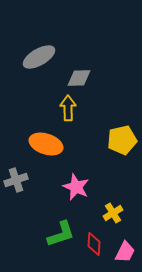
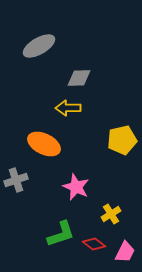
gray ellipse: moved 11 px up
yellow arrow: rotated 90 degrees counterclockwise
orange ellipse: moved 2 px left; rotated 8 degrees clockwise
yellow cross: moved 2 px left, 1 px down
red diamond: rotated 55 degrees counterclockwise
